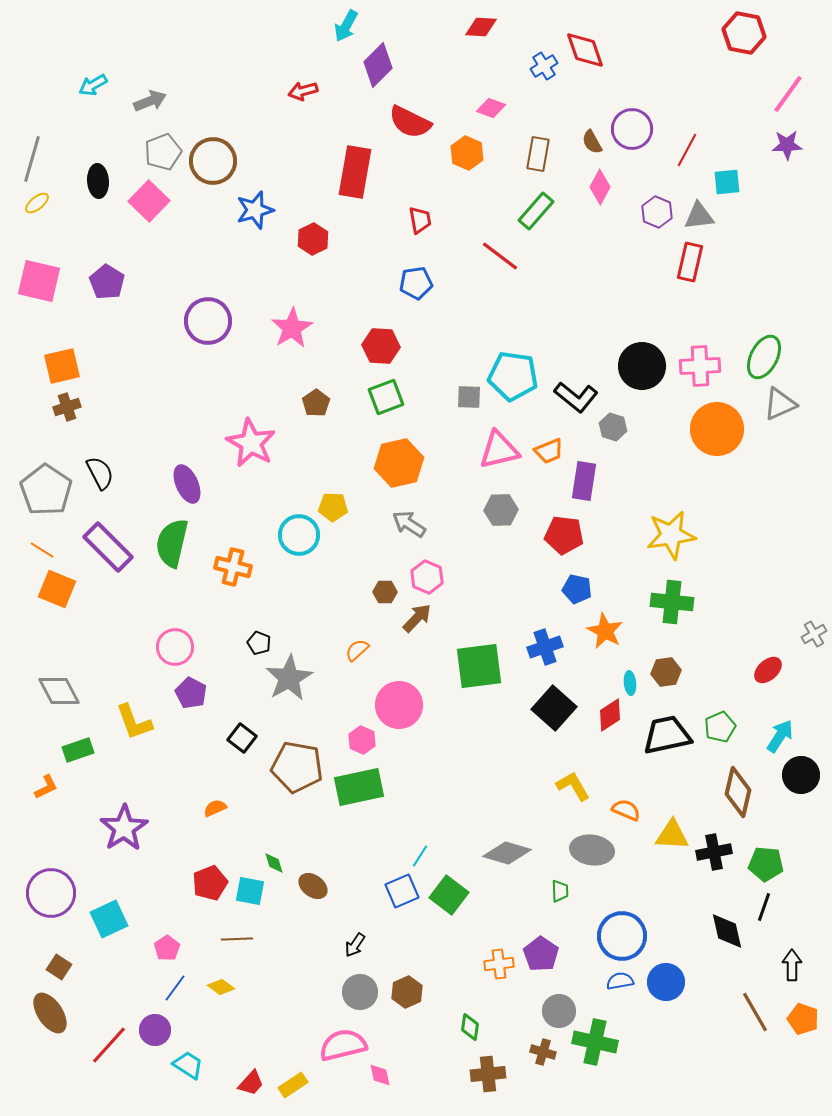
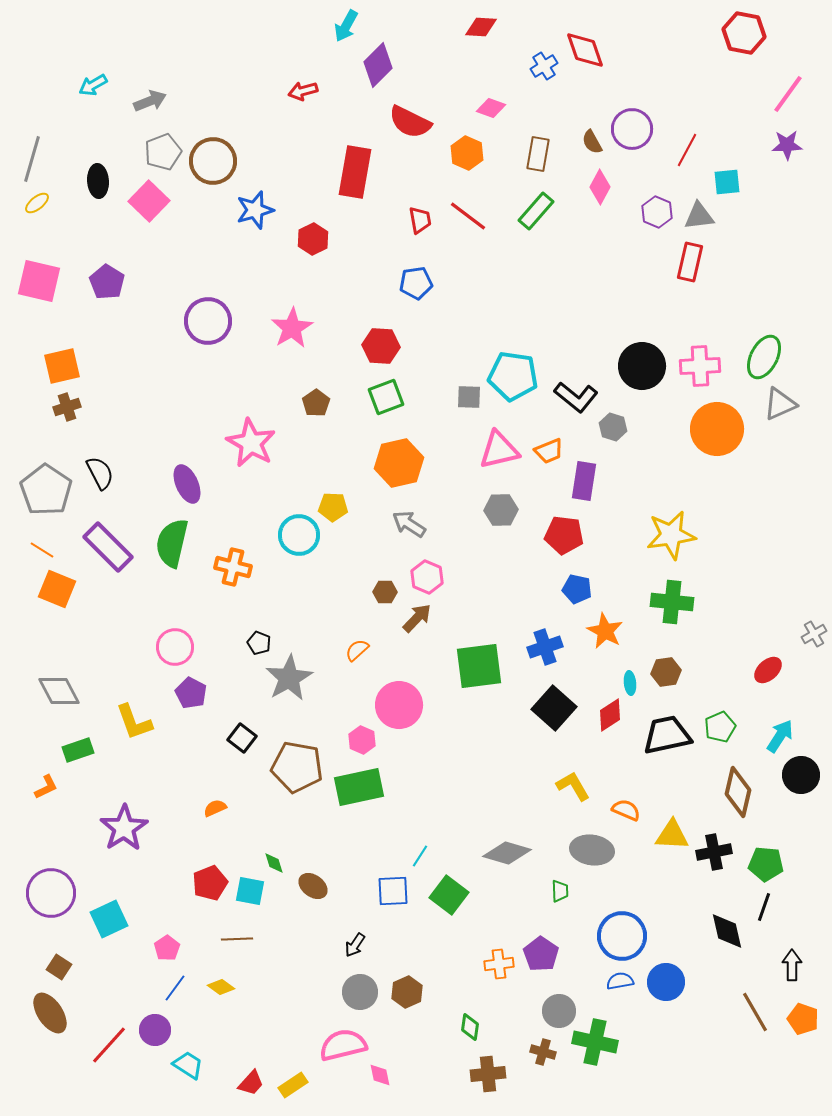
red line at (500, 256): moved 32 px left, 40 px up
blue square at (402, 891): moved 9 px left; rotated 20 degrees clockwise
